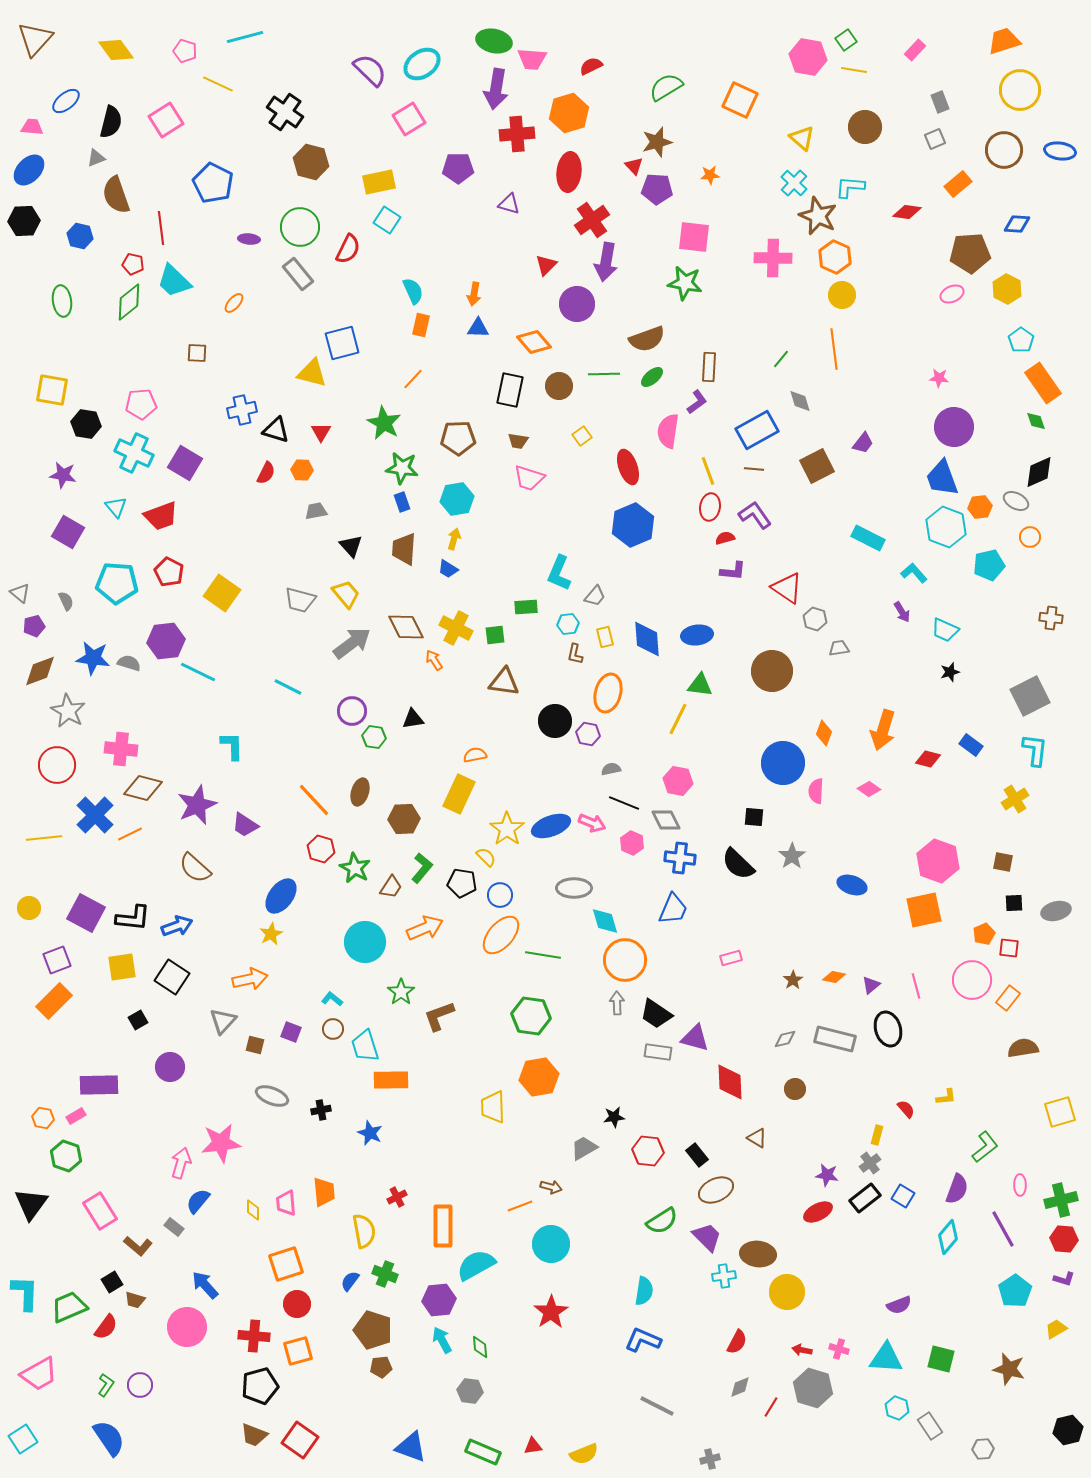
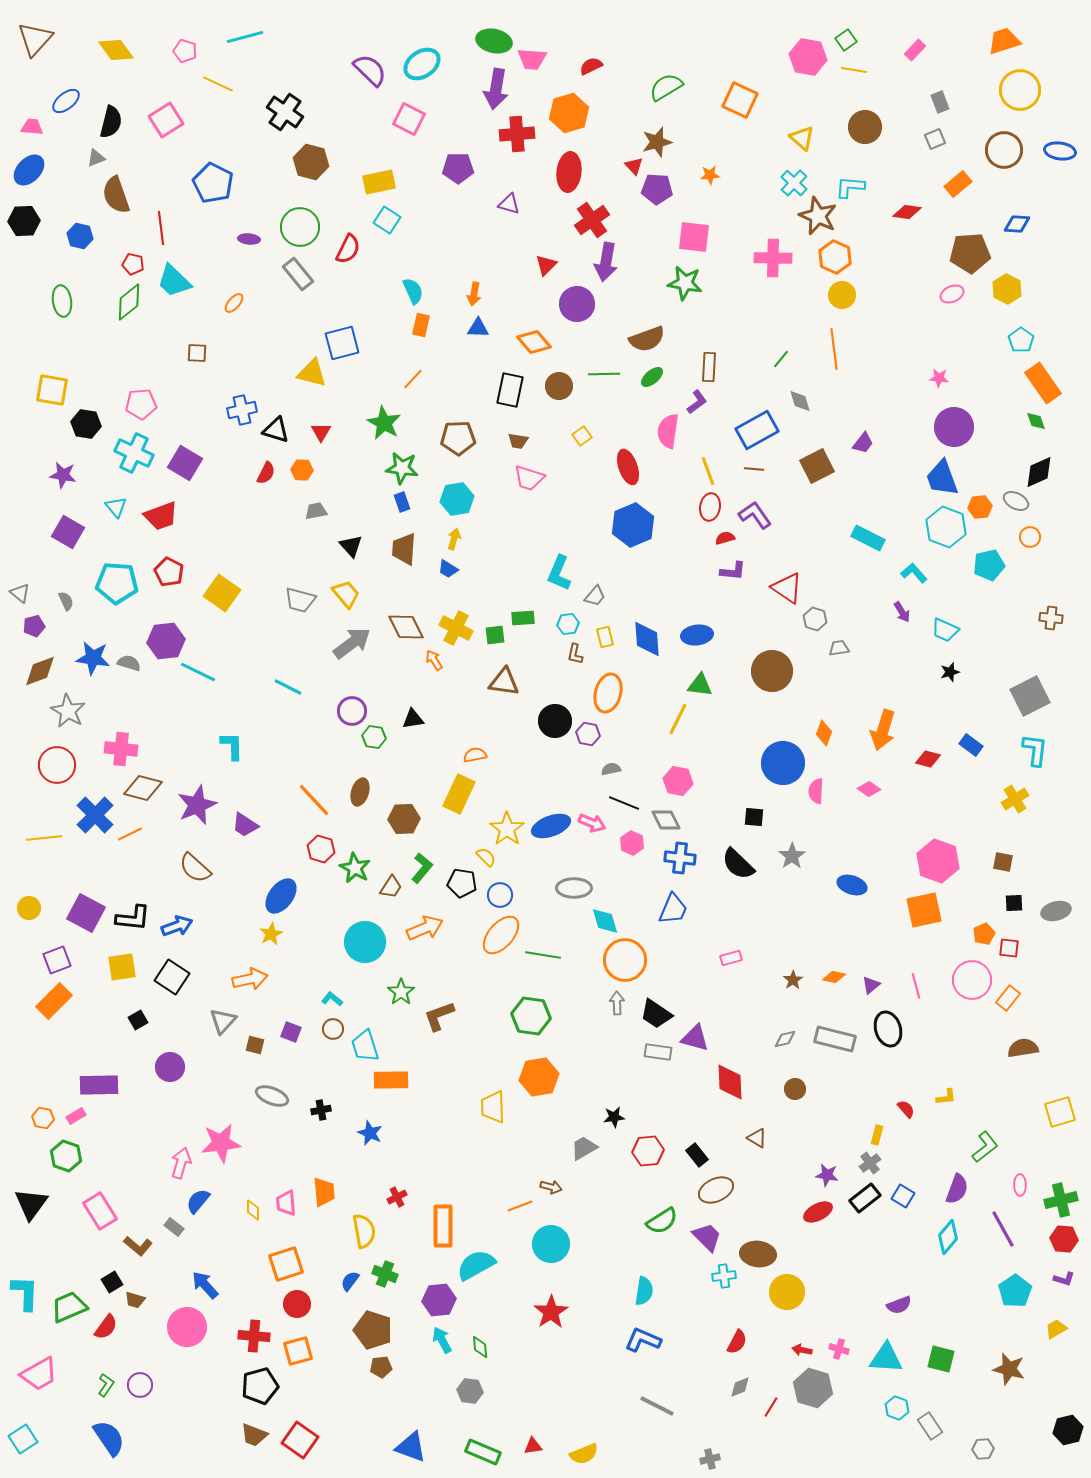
pink square at (409, 119): rotated 32 degrees counterclockwise
green rectangle at (526, 607): moved 3 px left, 11 px down
red hexagon at (648, 1151): rotated 12 degrees counterclockwise
